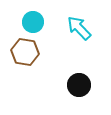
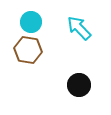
cyan circle: moved 2 px left
brown hexagon: moved 3 px right, 2 px up
